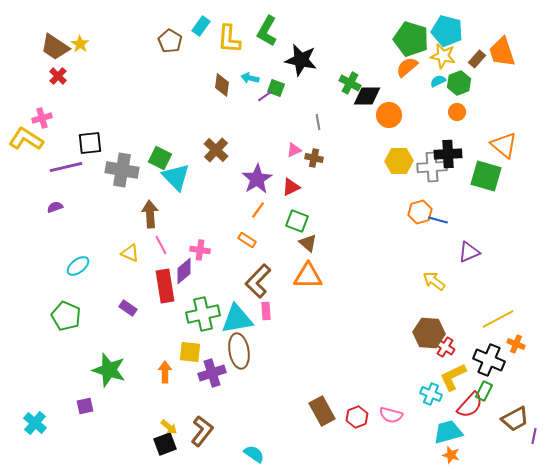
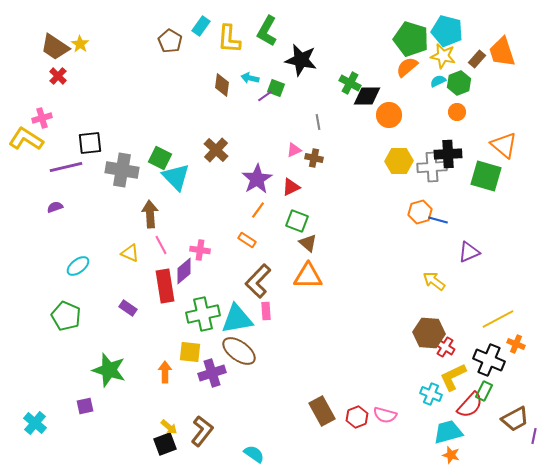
brown ellipse at (239, 351): rotated 44 degrees counterclockwise
pink semicircle at (391, 415): moved 6 px left
